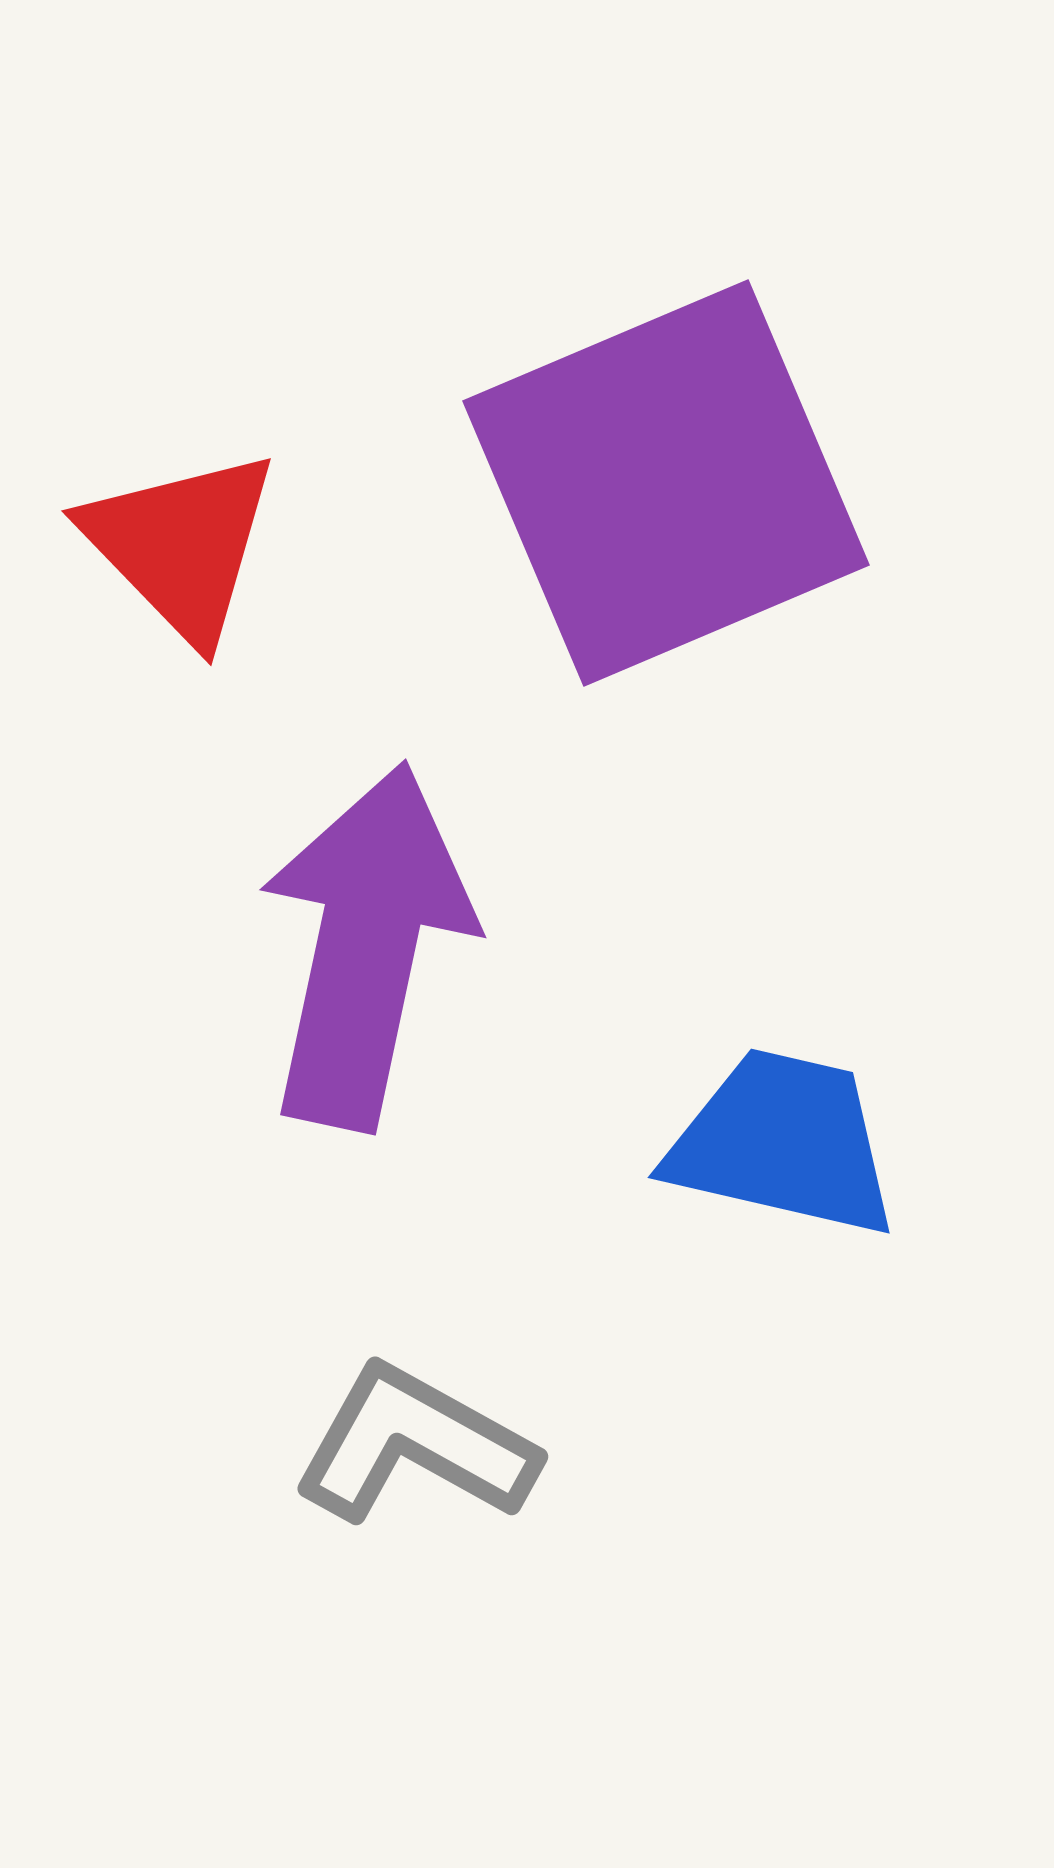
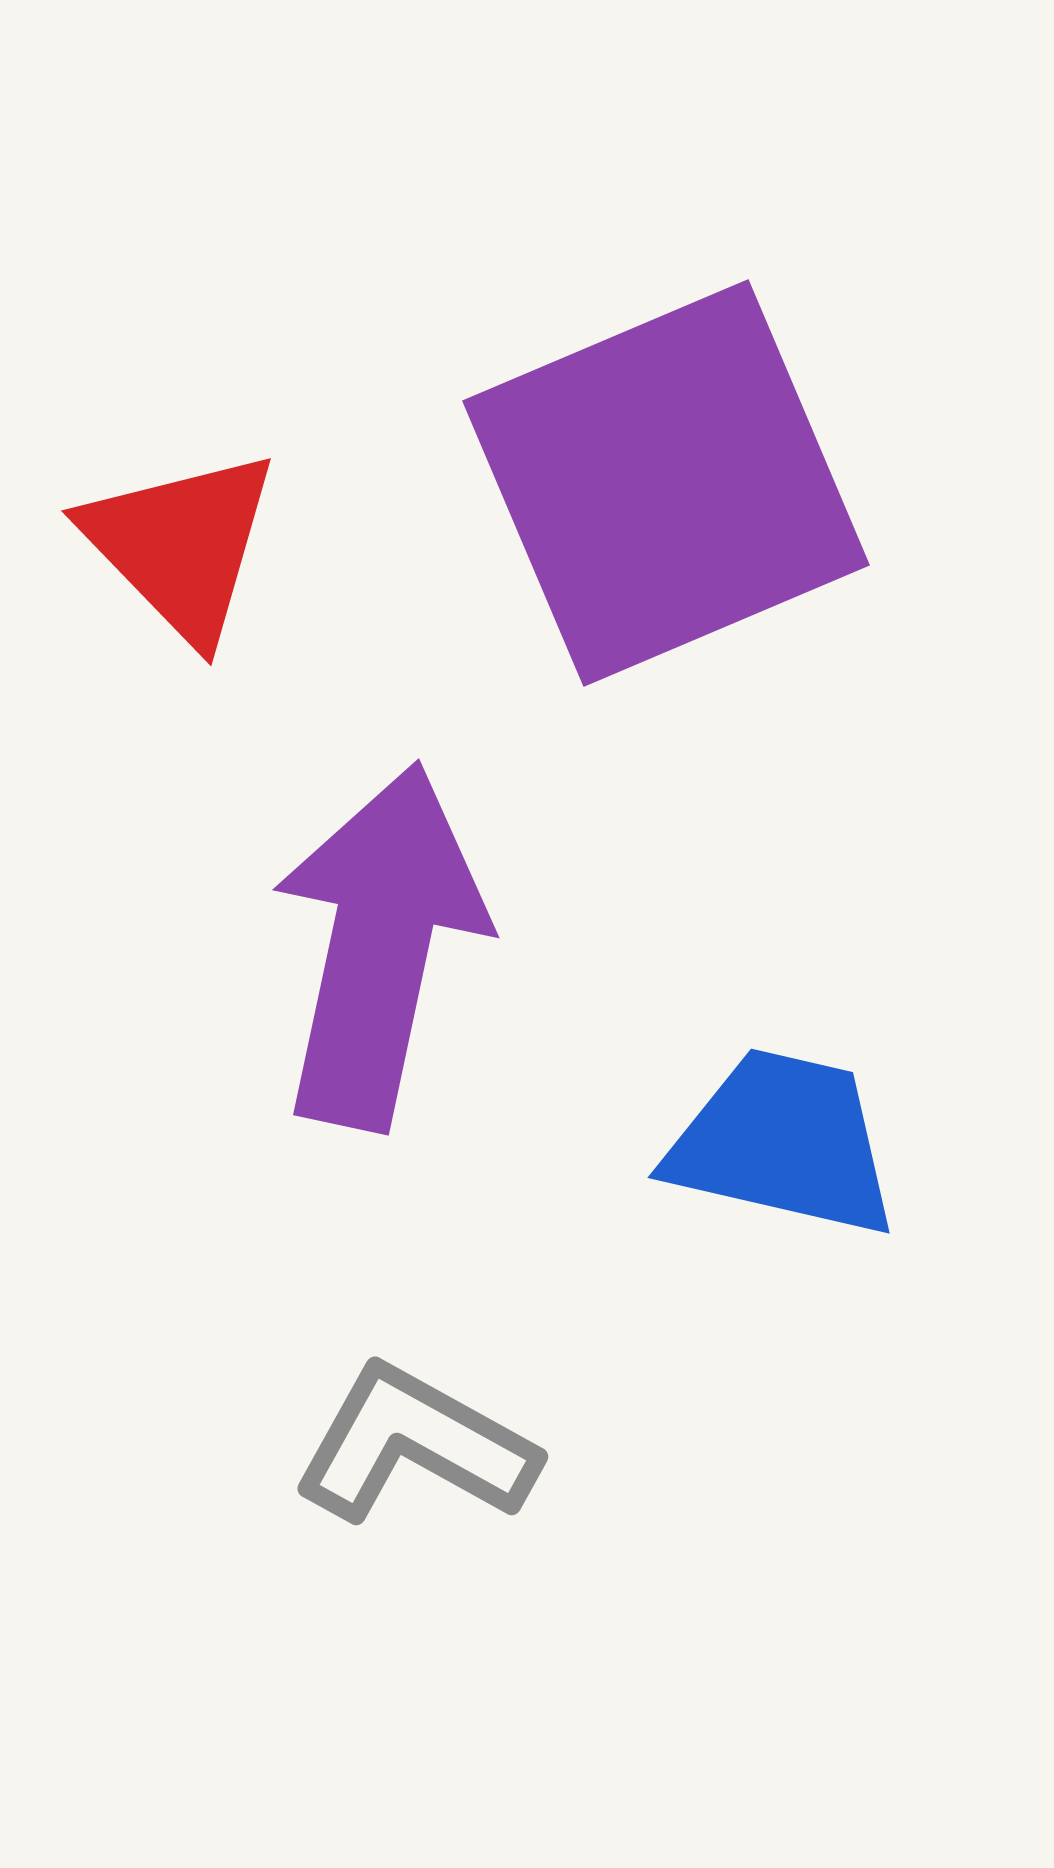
purple arrow: moved 13 px right
